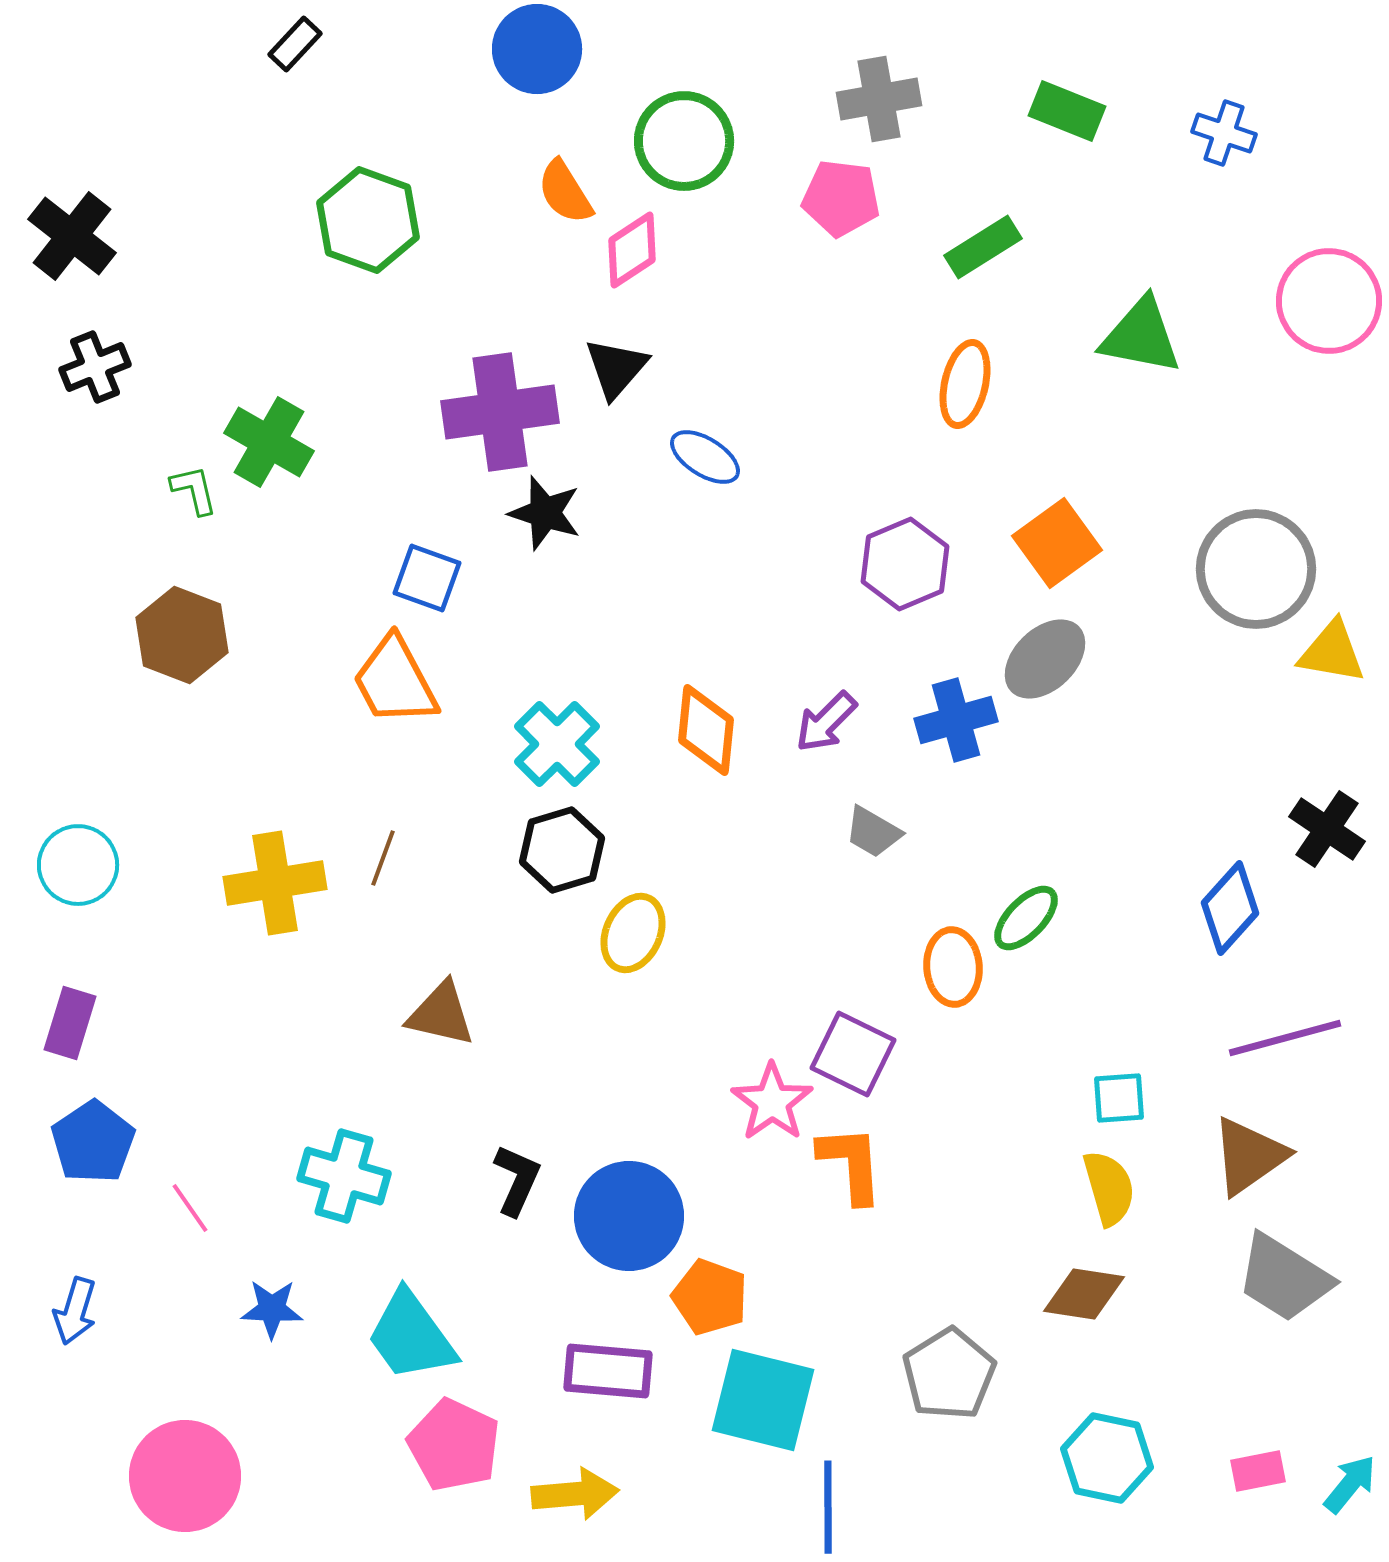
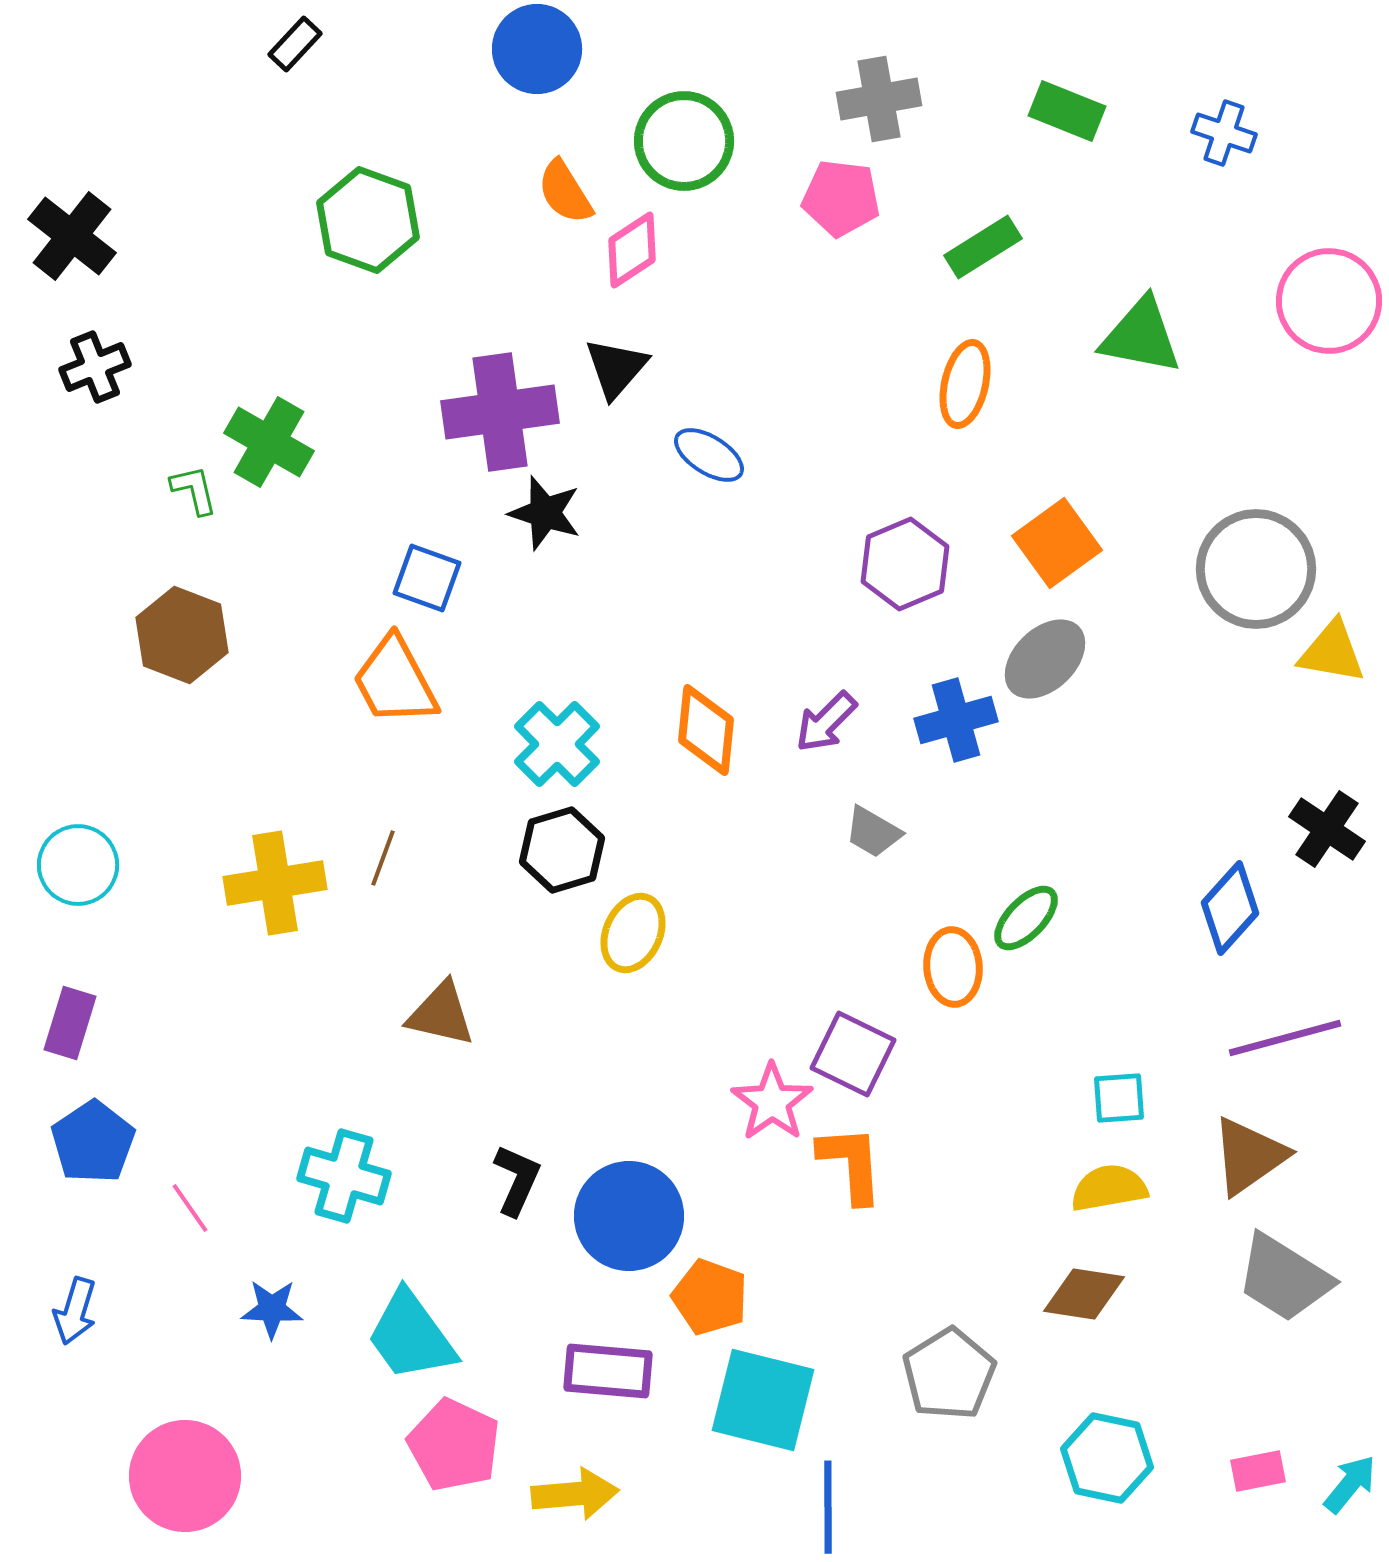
blue ellipse at (705, 457): moved 4 px right, 2 px up
yellow semicircle at (1109, 1188): rotated 84 degrees counterclockwise
